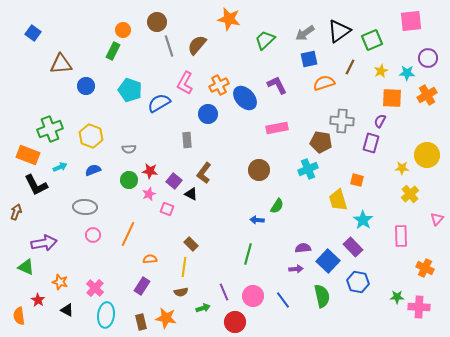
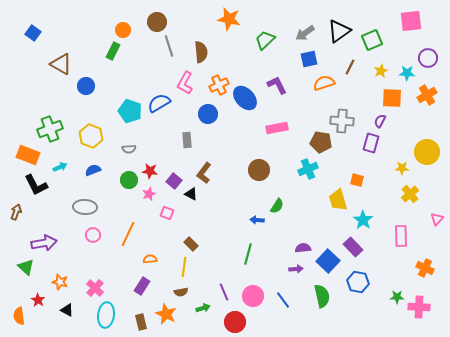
brown semicircle at (197, 45): moved 4 px right, 7 px down; rotated 135 degrees clockwise
brown triangle at (61, 64): rotated 35 degrees clockwise
cyan pentagon at (130, 90): moved 21 px down
yellow circle at (427, 155): moved 3 px up
pink square at (167, 209): moved 4 px down
green triangle at (26, 267): rotated 18 degrees clockwise
orange star at (166, 318): moved 4 px up; rotated 15 degrees clockwise
